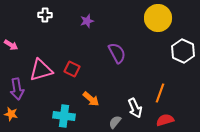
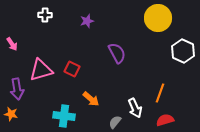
pink arrow: moved 1 px right, 1 px up; rotated 24 degrees clockwise
